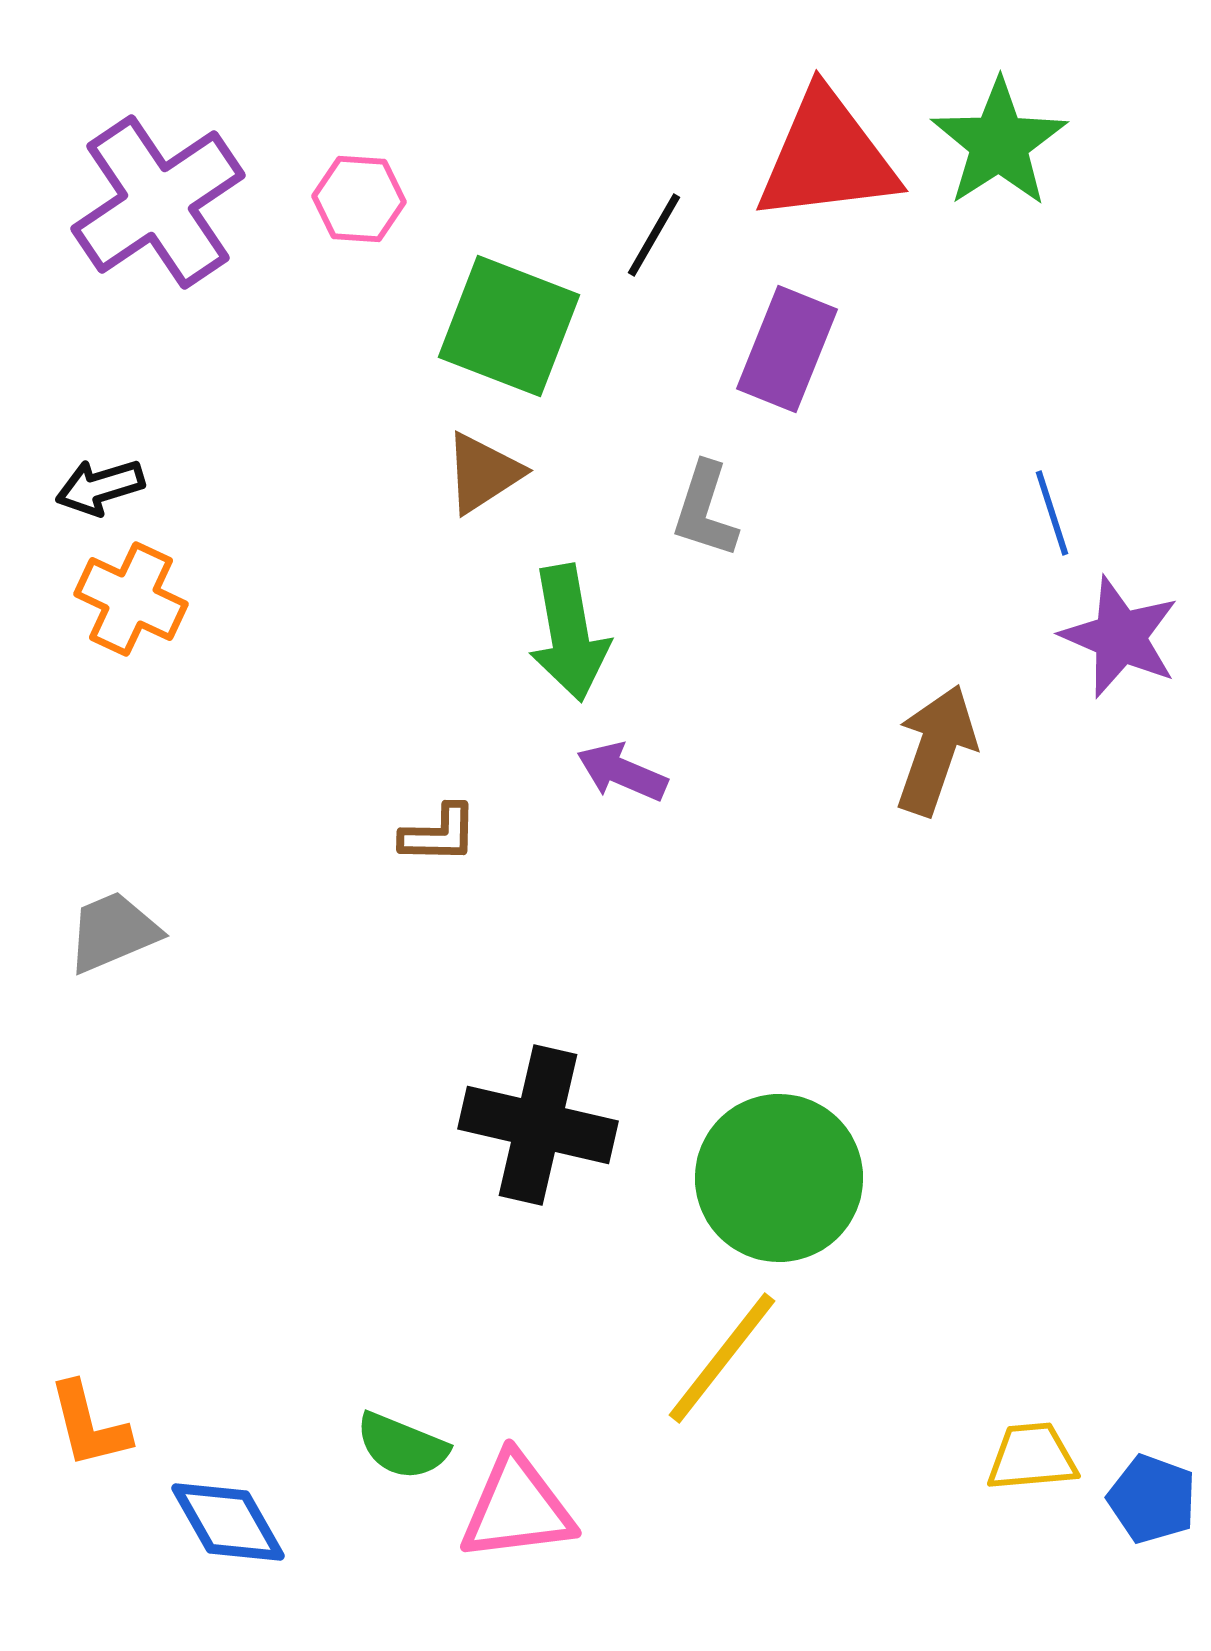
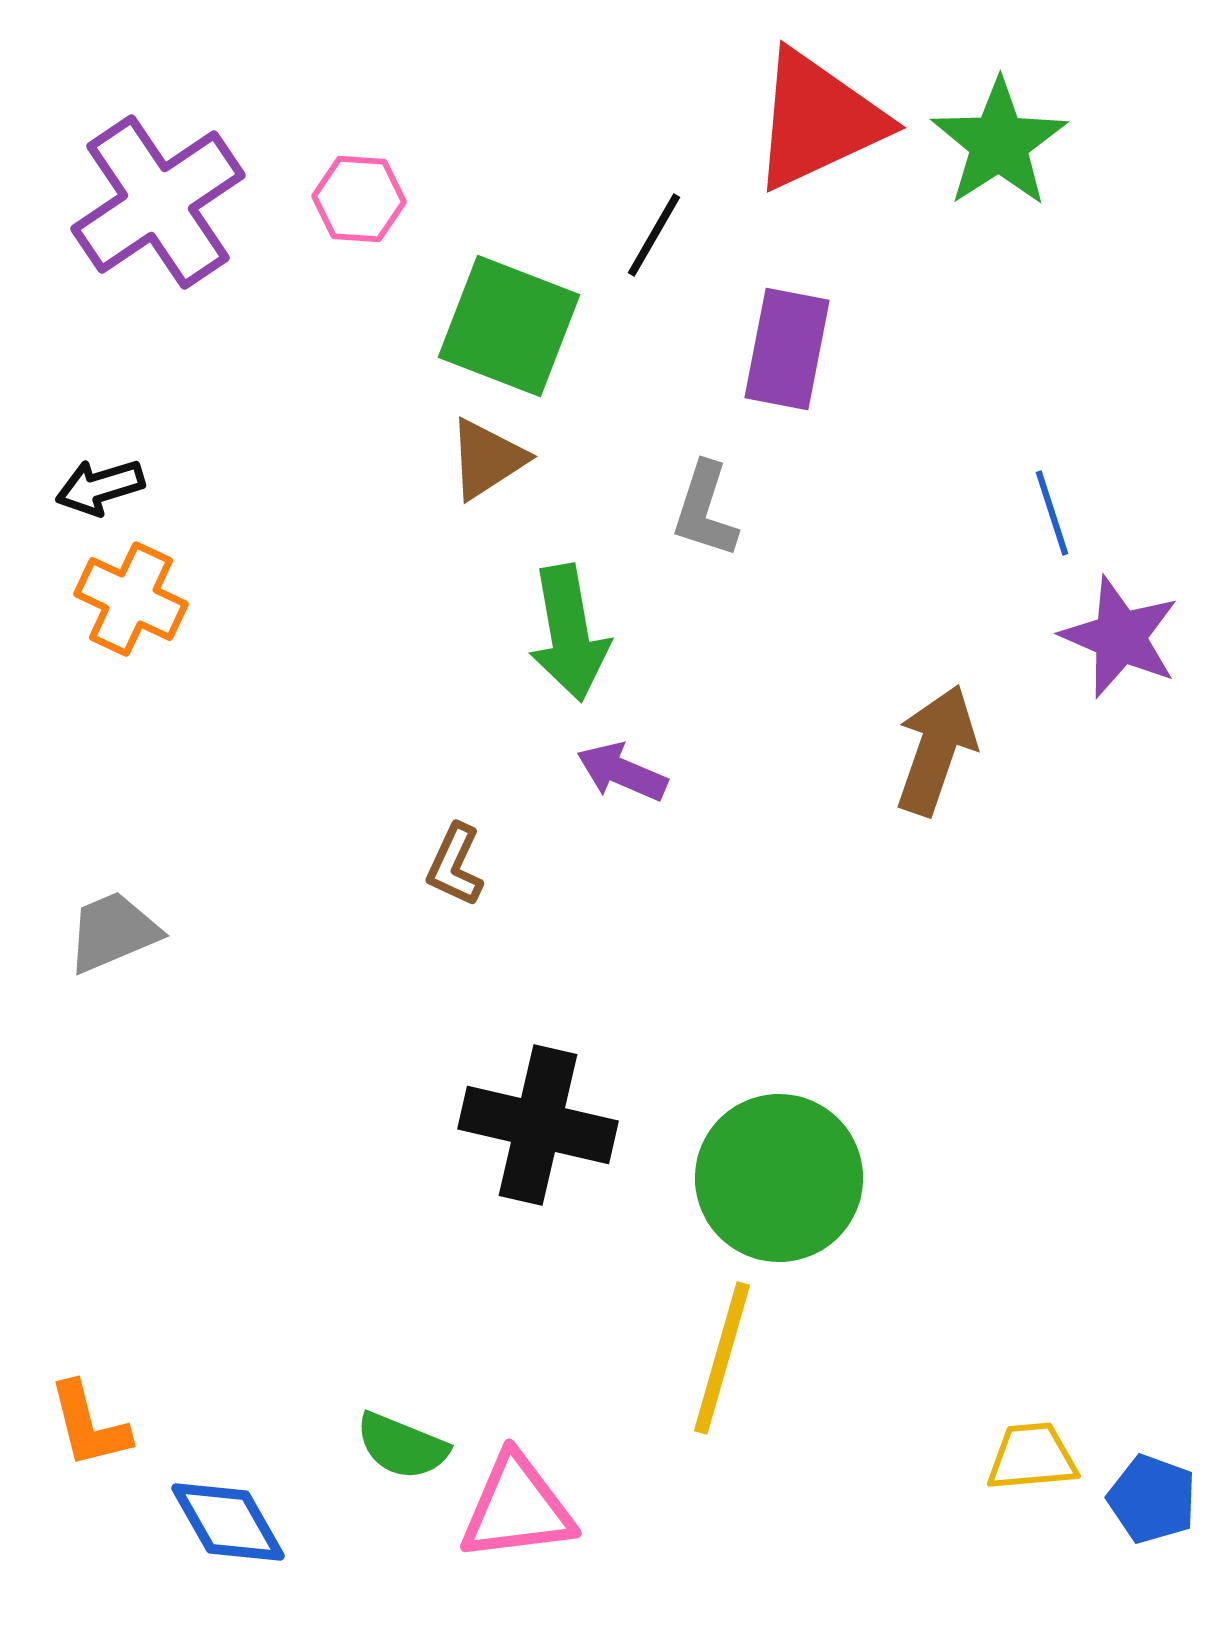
red triangle: moved 9 px left, 37 px up; rotated 18 degrees counterclockwise
purple rectangle: rotated 11 degrees counterclockwise
brown triangle: moved 4 px right, 14 px up
brown L-shape: moved 16 px right, 31 px down; rotated 114 degrees clockwise
yellow line: rotated 22 degrees counterclockwise
